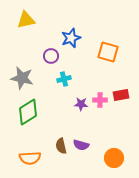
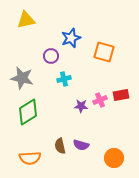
orange square: moved 4 px left
pink cross: rotated 24 degrees counterclockwise
purple star: moved 2 px down
brown semicircle: moved 1 px left
